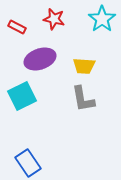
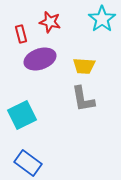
red star: moved 4 px left, 3 px down
red rectangle: moved 4 px right, 7 px down; rotated 48 degrees clockwise
cyan square: moved 19 px down
blue rectangle: rotated 20 degrees counterclockwise
